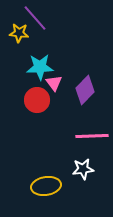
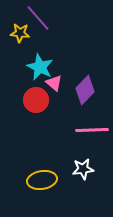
purple line: moved 3 px right
yellow star: moved 1 px right
cyan star: rotated 28 degrees clockwise
pink triangle: rotated 12 degrees counterclockwise
red circle: moved 1 px left
pink line: moved 6 px up
yellow ellipse: moved 4 px left, 6 px up
